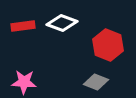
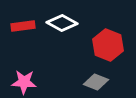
white diamond: rotated 8 degrees clockwise
